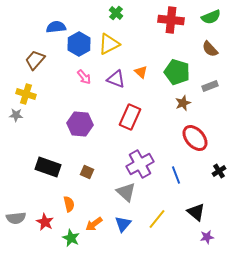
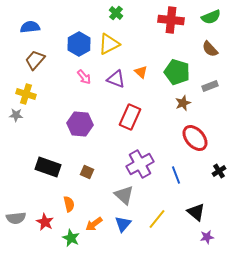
blue semicircle: moved 26 px left
gray triangle: moved 2 px left, 3 px down
